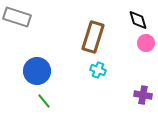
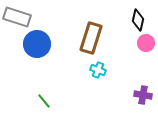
black diamond: rotated 30 degrees clockwise
brown rectangle: moved 2 px left, 1 px down
blue circle: moved 27 px up
